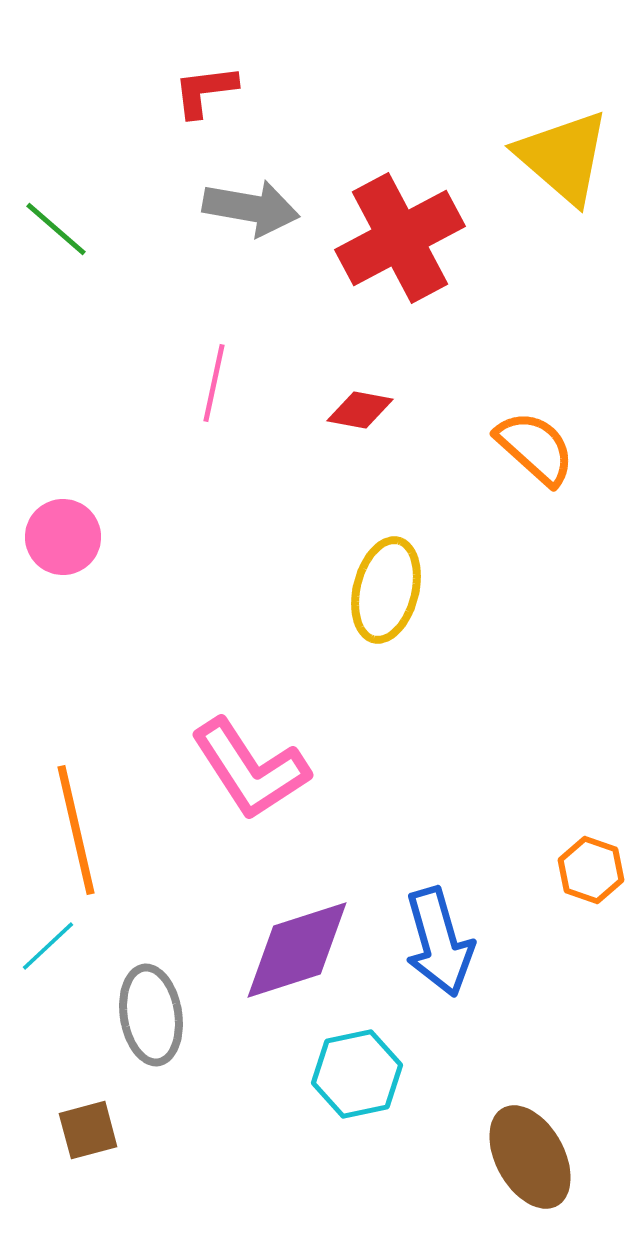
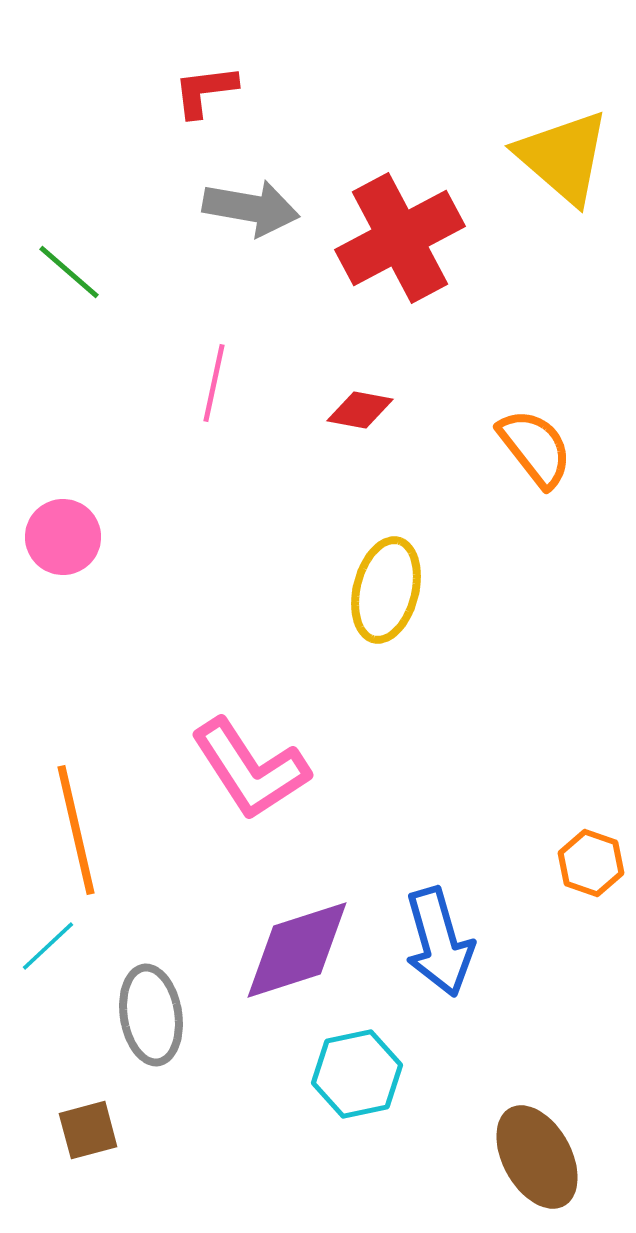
green line: moved 13 px right, 43 px down
orange semicircle: rotated 10 degrees clockwise
orange hexagon: moved 7 px up
brown ellipse: moved 7 px right
